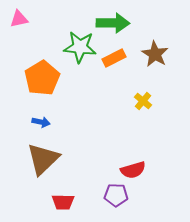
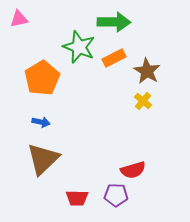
green arrow: moved 1 px right, 1 px up
green star: moved 1 px left; rotated 16 degrees clockwise
brown star: moved 8 px left, 17 px down
red trapezoid: moved 14 px right, 4 px up
